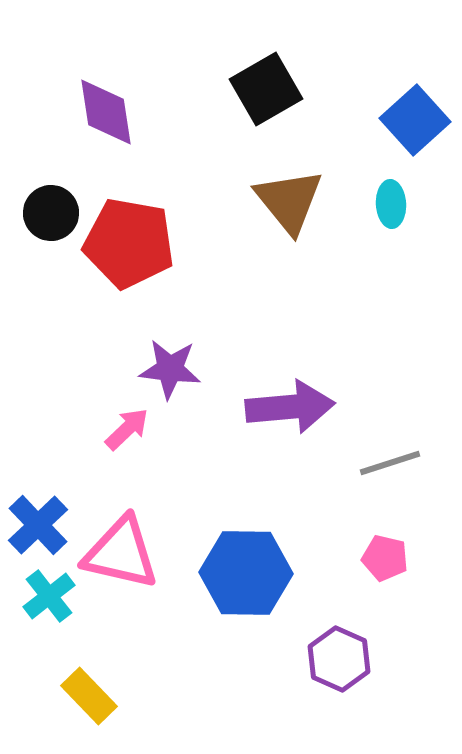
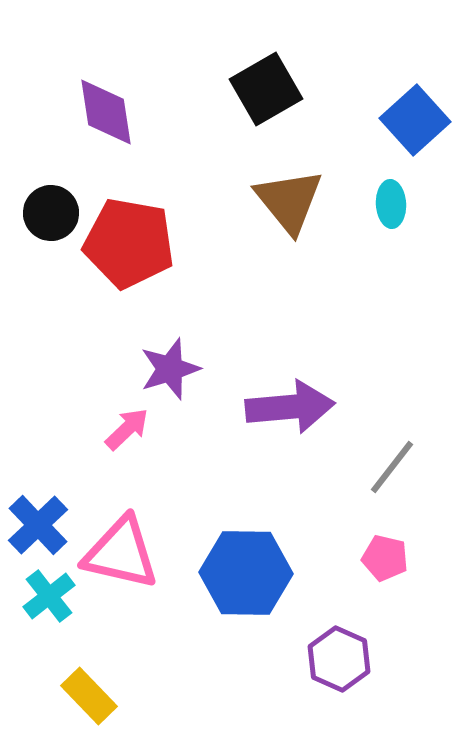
purple star: rotated 24 degrees counterclockwise
gray line: moved 2 px right, 4 px down; rotated 34 degrees counterclockwise
